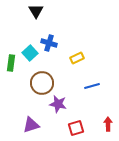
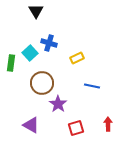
blue line: rotated 28 degrees clockwise
purple star: rotated 24 degrees clockwise
purple triangle: rotated 48 degrees clockwise
